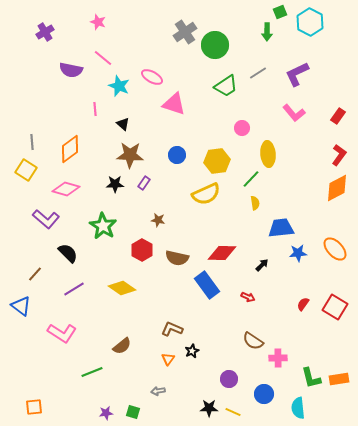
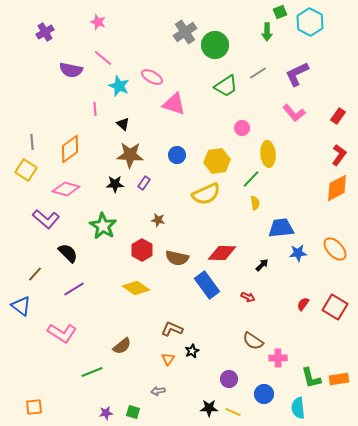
yellow diamond at (122, 288): moved 14 px right
